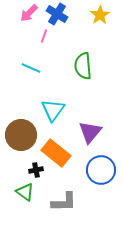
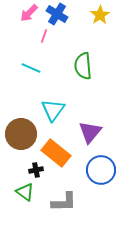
brown circle: moved 1 px up
